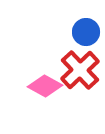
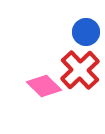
pink diamond: moved 1 px left; rotated 16 degrees clockwise
